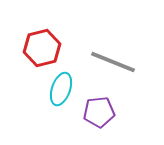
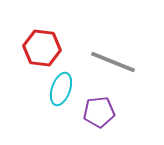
red hexagon: rotated 21 degrees clockwise
